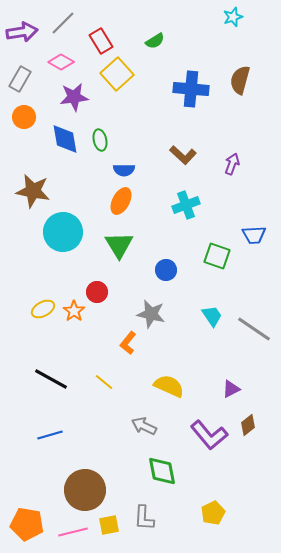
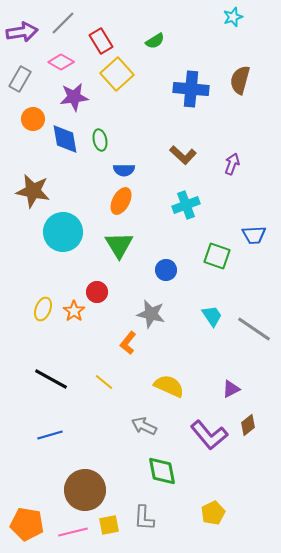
orange circle at (24, 117): moved 9 px right, 2 px down
yellow ellipse at (43, 309): rotated 40 degrees counterclockwise
